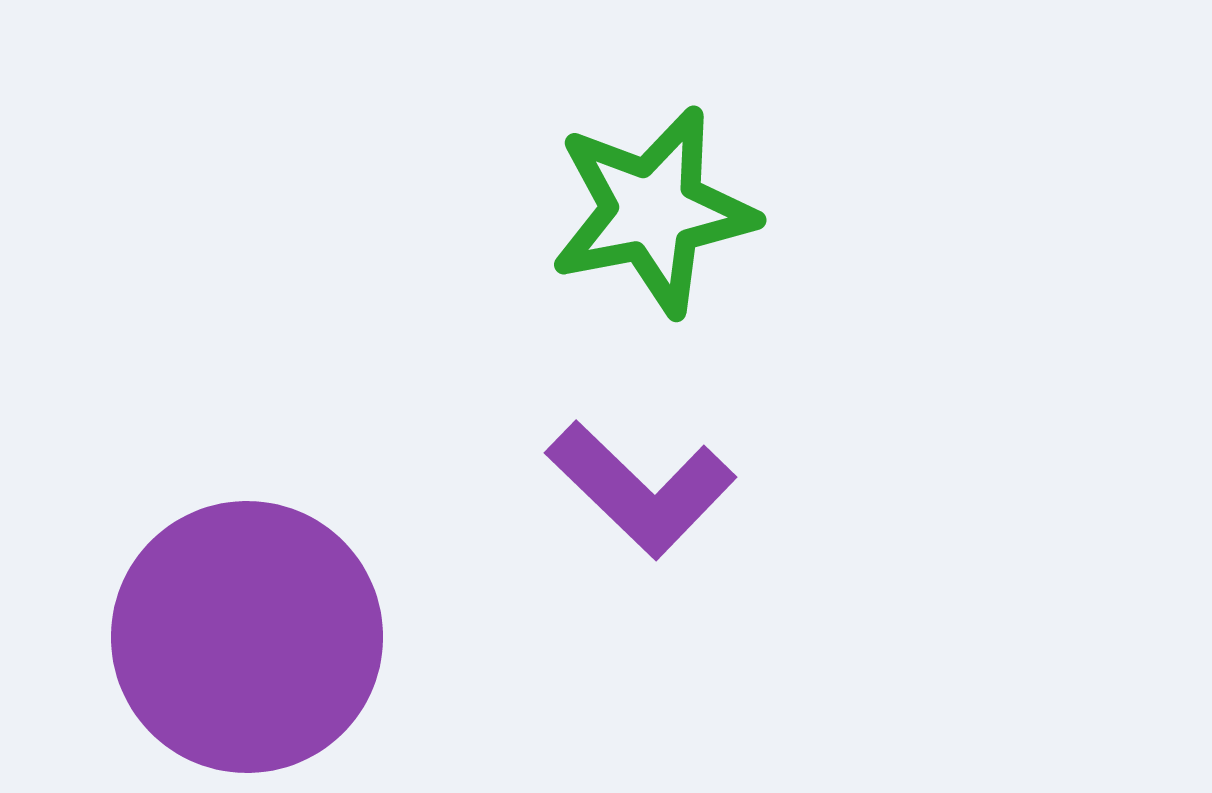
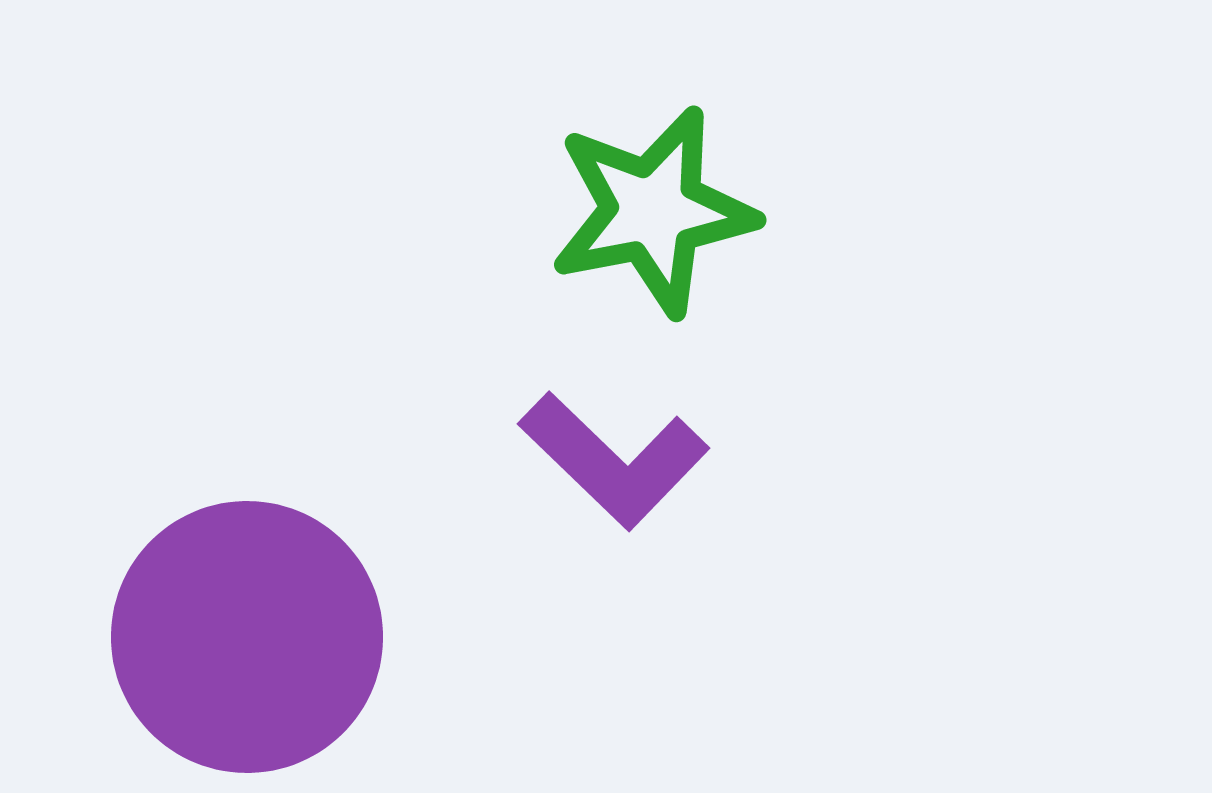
purple L-shape: moved 27 px left, 29 px up
